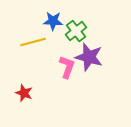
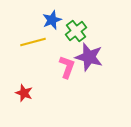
blue star: moved 1 px left, 1 px up; rotated 24 degrees counterclockwise
